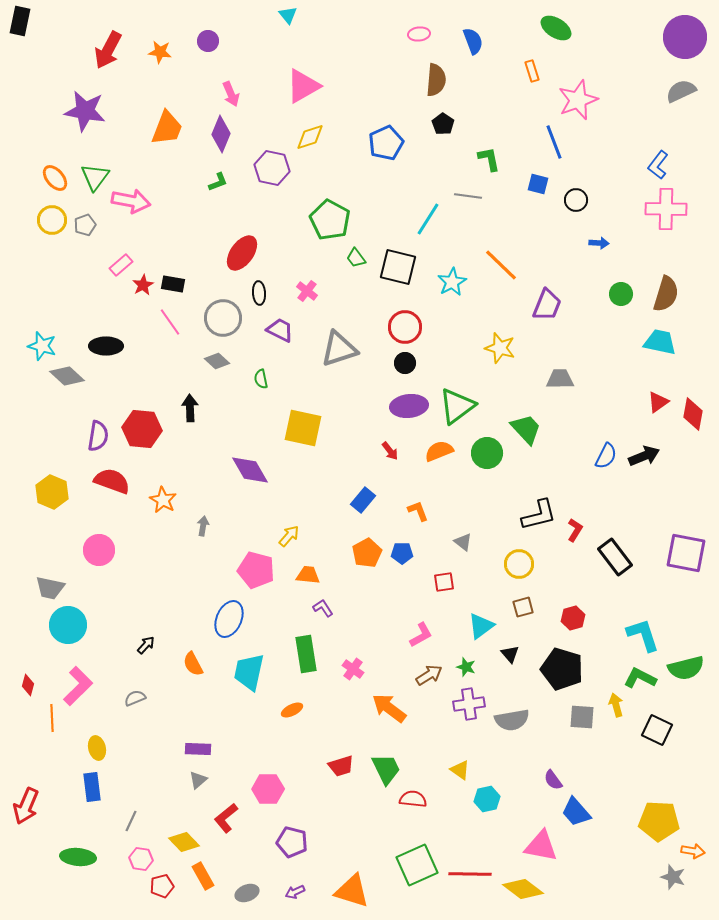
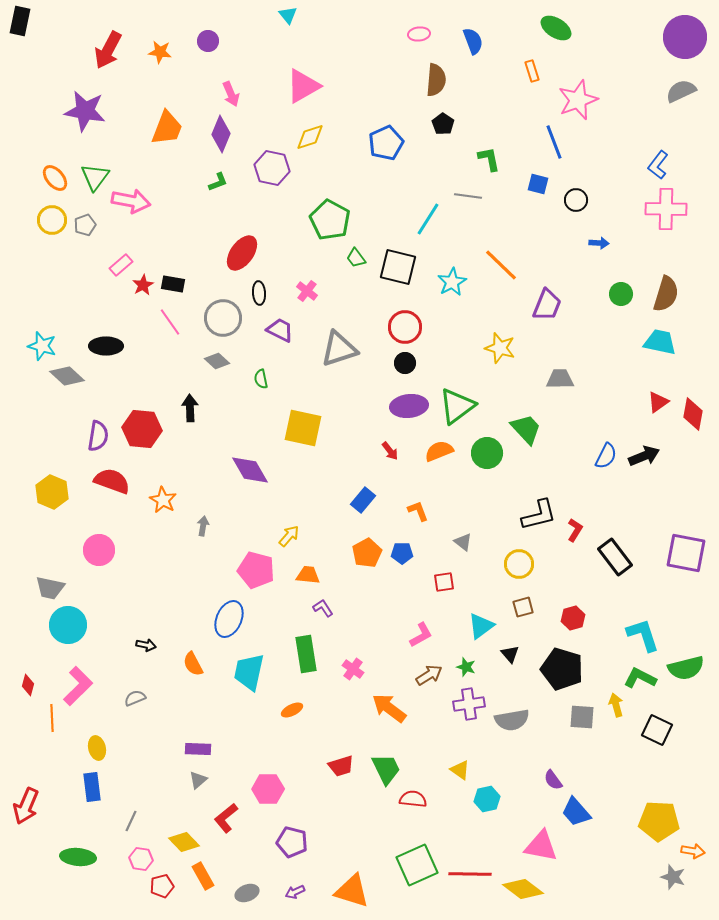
black arrow at (146, 645): rotated 60 degrees clockwise
